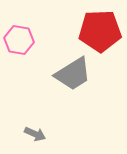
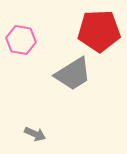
red pentagon: moved 1 px left
pink hexagon: moved 2 px right
